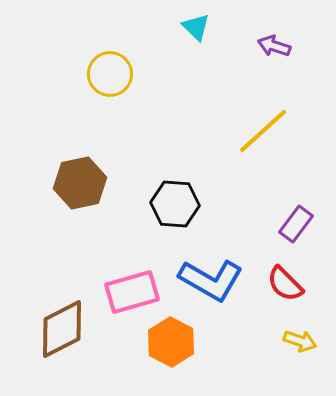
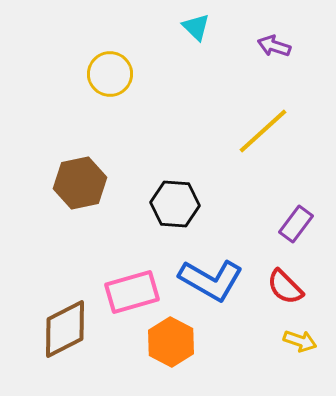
red semicircle: moved 3 px down
brown diamond: moved 3 px right
